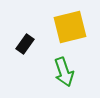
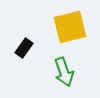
black rectangle: moved 1 px left, 4 px down
